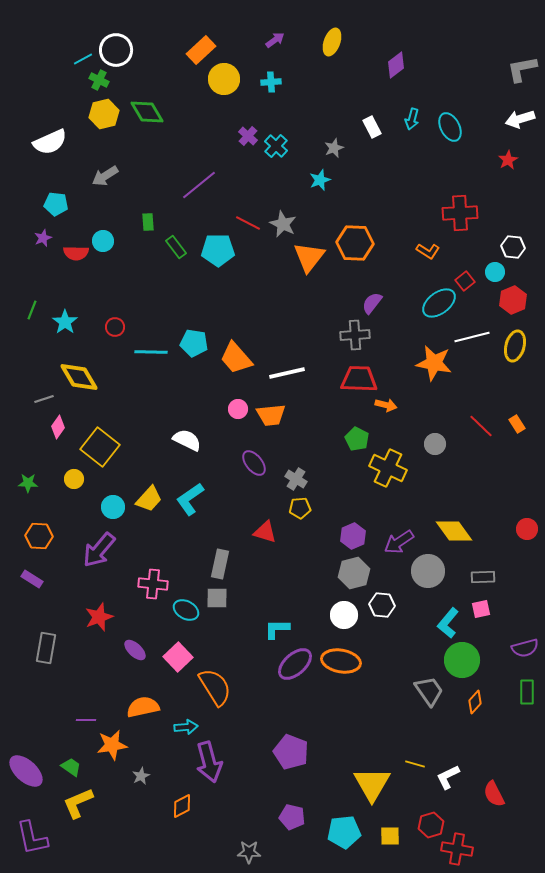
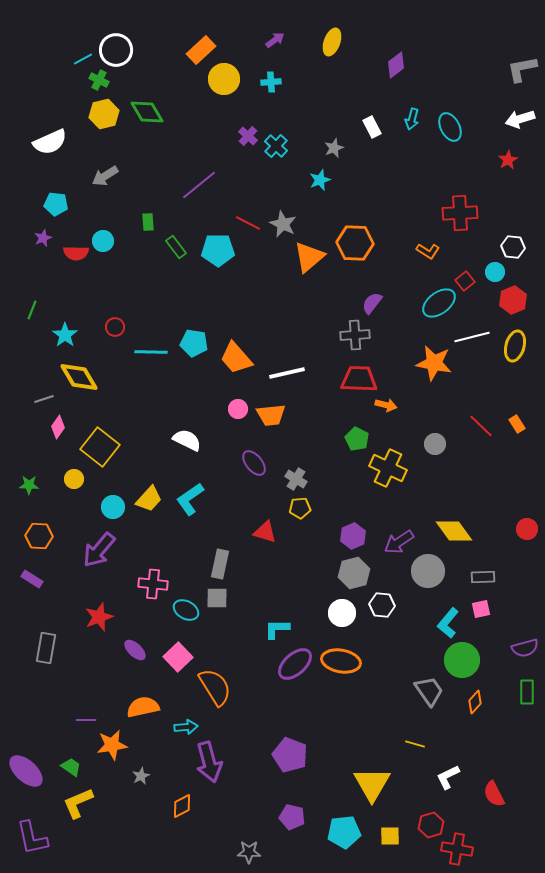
orange triangle at (309, 257): rotated 12 degrees clockwise
cyan star at (65, 322): moved 13 px down
green star at (28, 483): moved 1 px right, 2 px down
white circle at (344, 615): moved 2 px left, 2 px up
purple pentagon at (291, 752): moved 1 px left, 3 px down
yellow line at (415, 764): moved 20 px up
